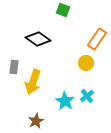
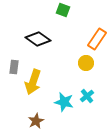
cyan star: moved 1 px left, 1 px down; rotated 18 degrees counterclockwise
